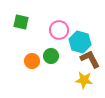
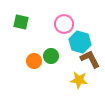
pink circle: moved 5 px right, 6 px up
orange circle: moved 2 px right
yellow star: moved 5 px left
